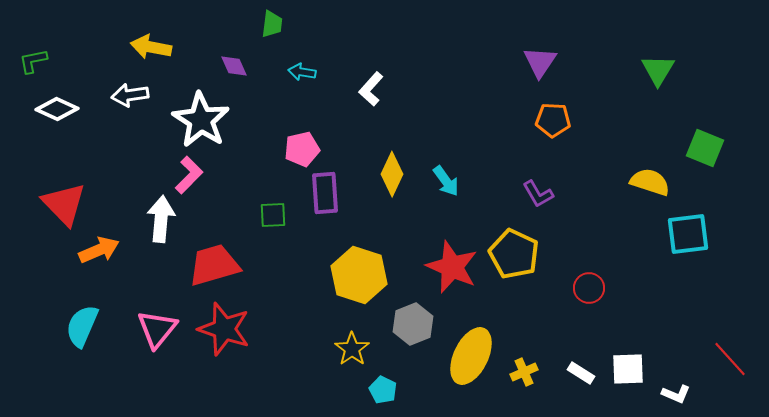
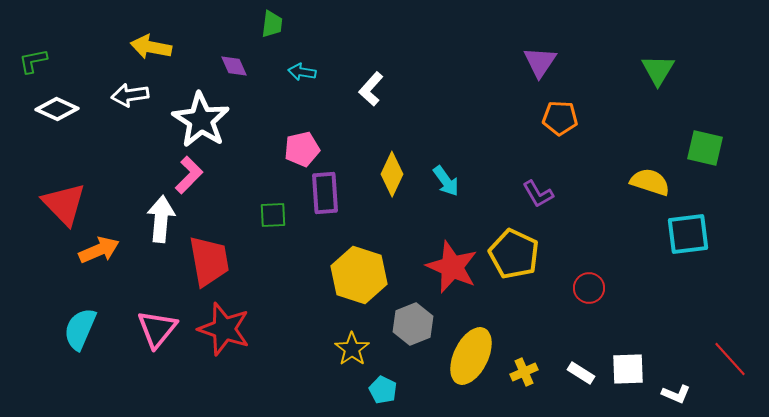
orange pentagon at (553, 120): moved 7 px right, 2 px up
green square at (705, 148): rotated 9 degrees counterclockwise
red trapezoid at (214, 265): moved 5 px left, 4 px up; rotated 96 degrees clockwise
cyan semicircle at (82, 326): moved 2 px left, 3 px down
